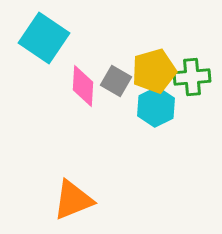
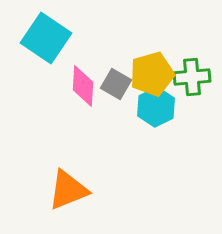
cyan square: moved 2 px right
yellow pentagon: moved 2 px left, 3 px down
gray square: moved 3 px down
orange triangle: moved 5 px left, 10 px up
